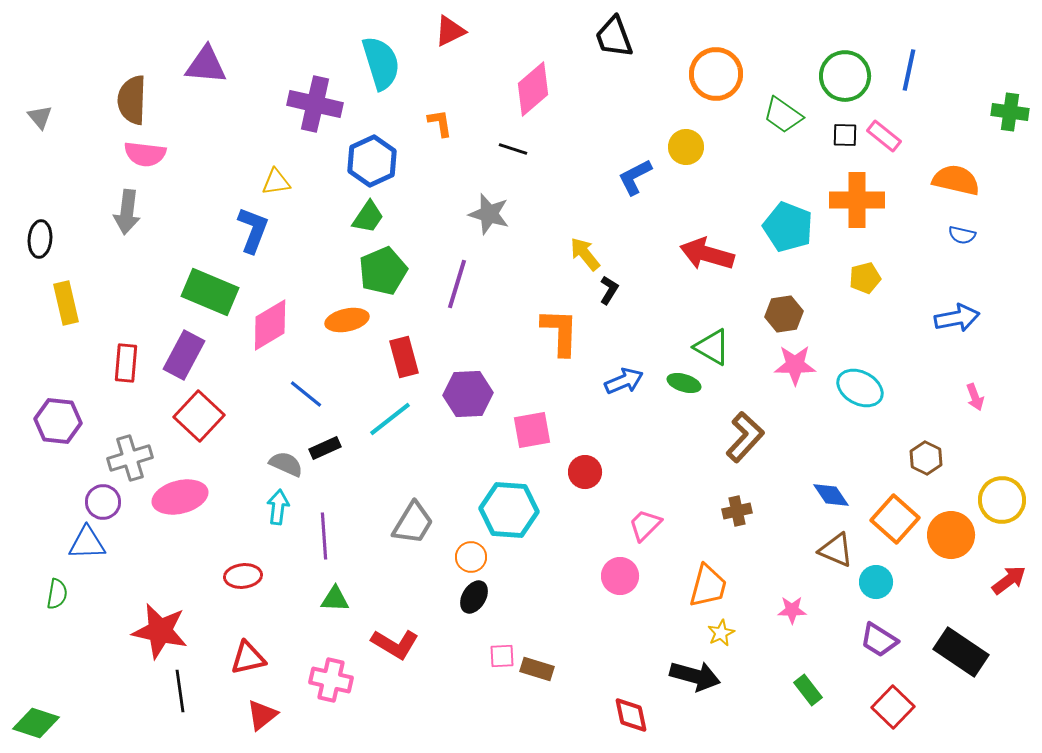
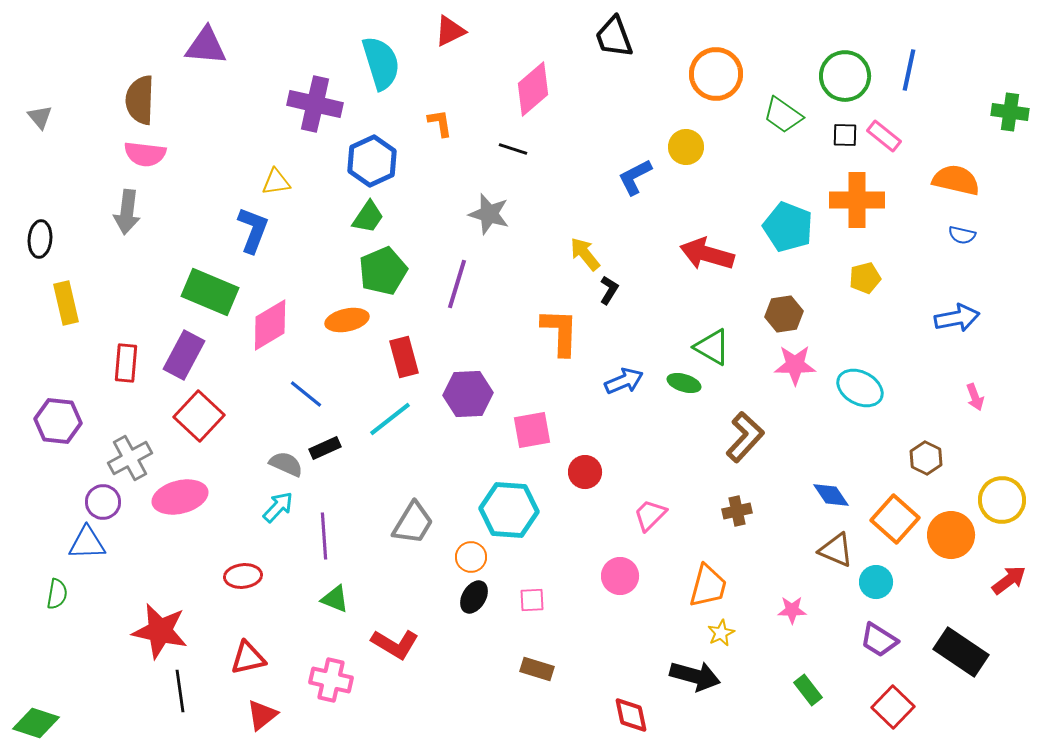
purple triangle at (206, 65): moved 19 px up
brown semicircle at (132, 100): moved 8 px right
gray cross at (130, 458): rotated 12 degrees counterclockwise
cyan arrow at (278, 507): rotated 36 degrees clockwise
pink trapezoid at (645, 525): moved 5 px right, 10 px up
green triangle at (335, 599): rotated 20 degrees clockwise
pink square at (502, 656): moved 30 px right, 56 px up
